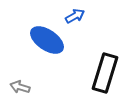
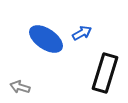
blue arrow: moved 7 px right, 17 px down
blue ellipse: moved 1 px left, 1 px up
